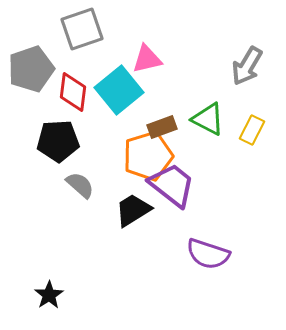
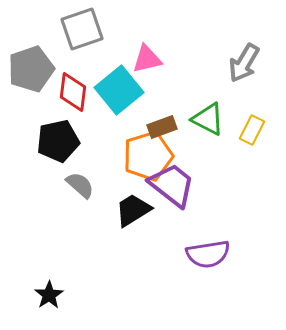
gray arrow: moved 3 px left, 3 px up
black pentagon: rotated 9 degrees counterclockwise
purple semicircle: rotated 27 degrees counterclockwise
